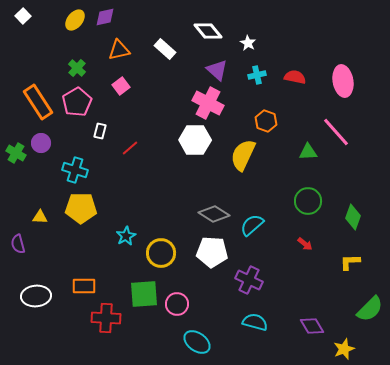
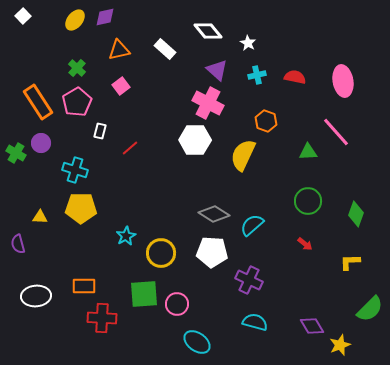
green diamond at (353, 217): moved 3 px right, 3 px up
red cross at (106, 318): moved 4 px left
yellow star at (344, 349): moved 4 px left, 4 px up
